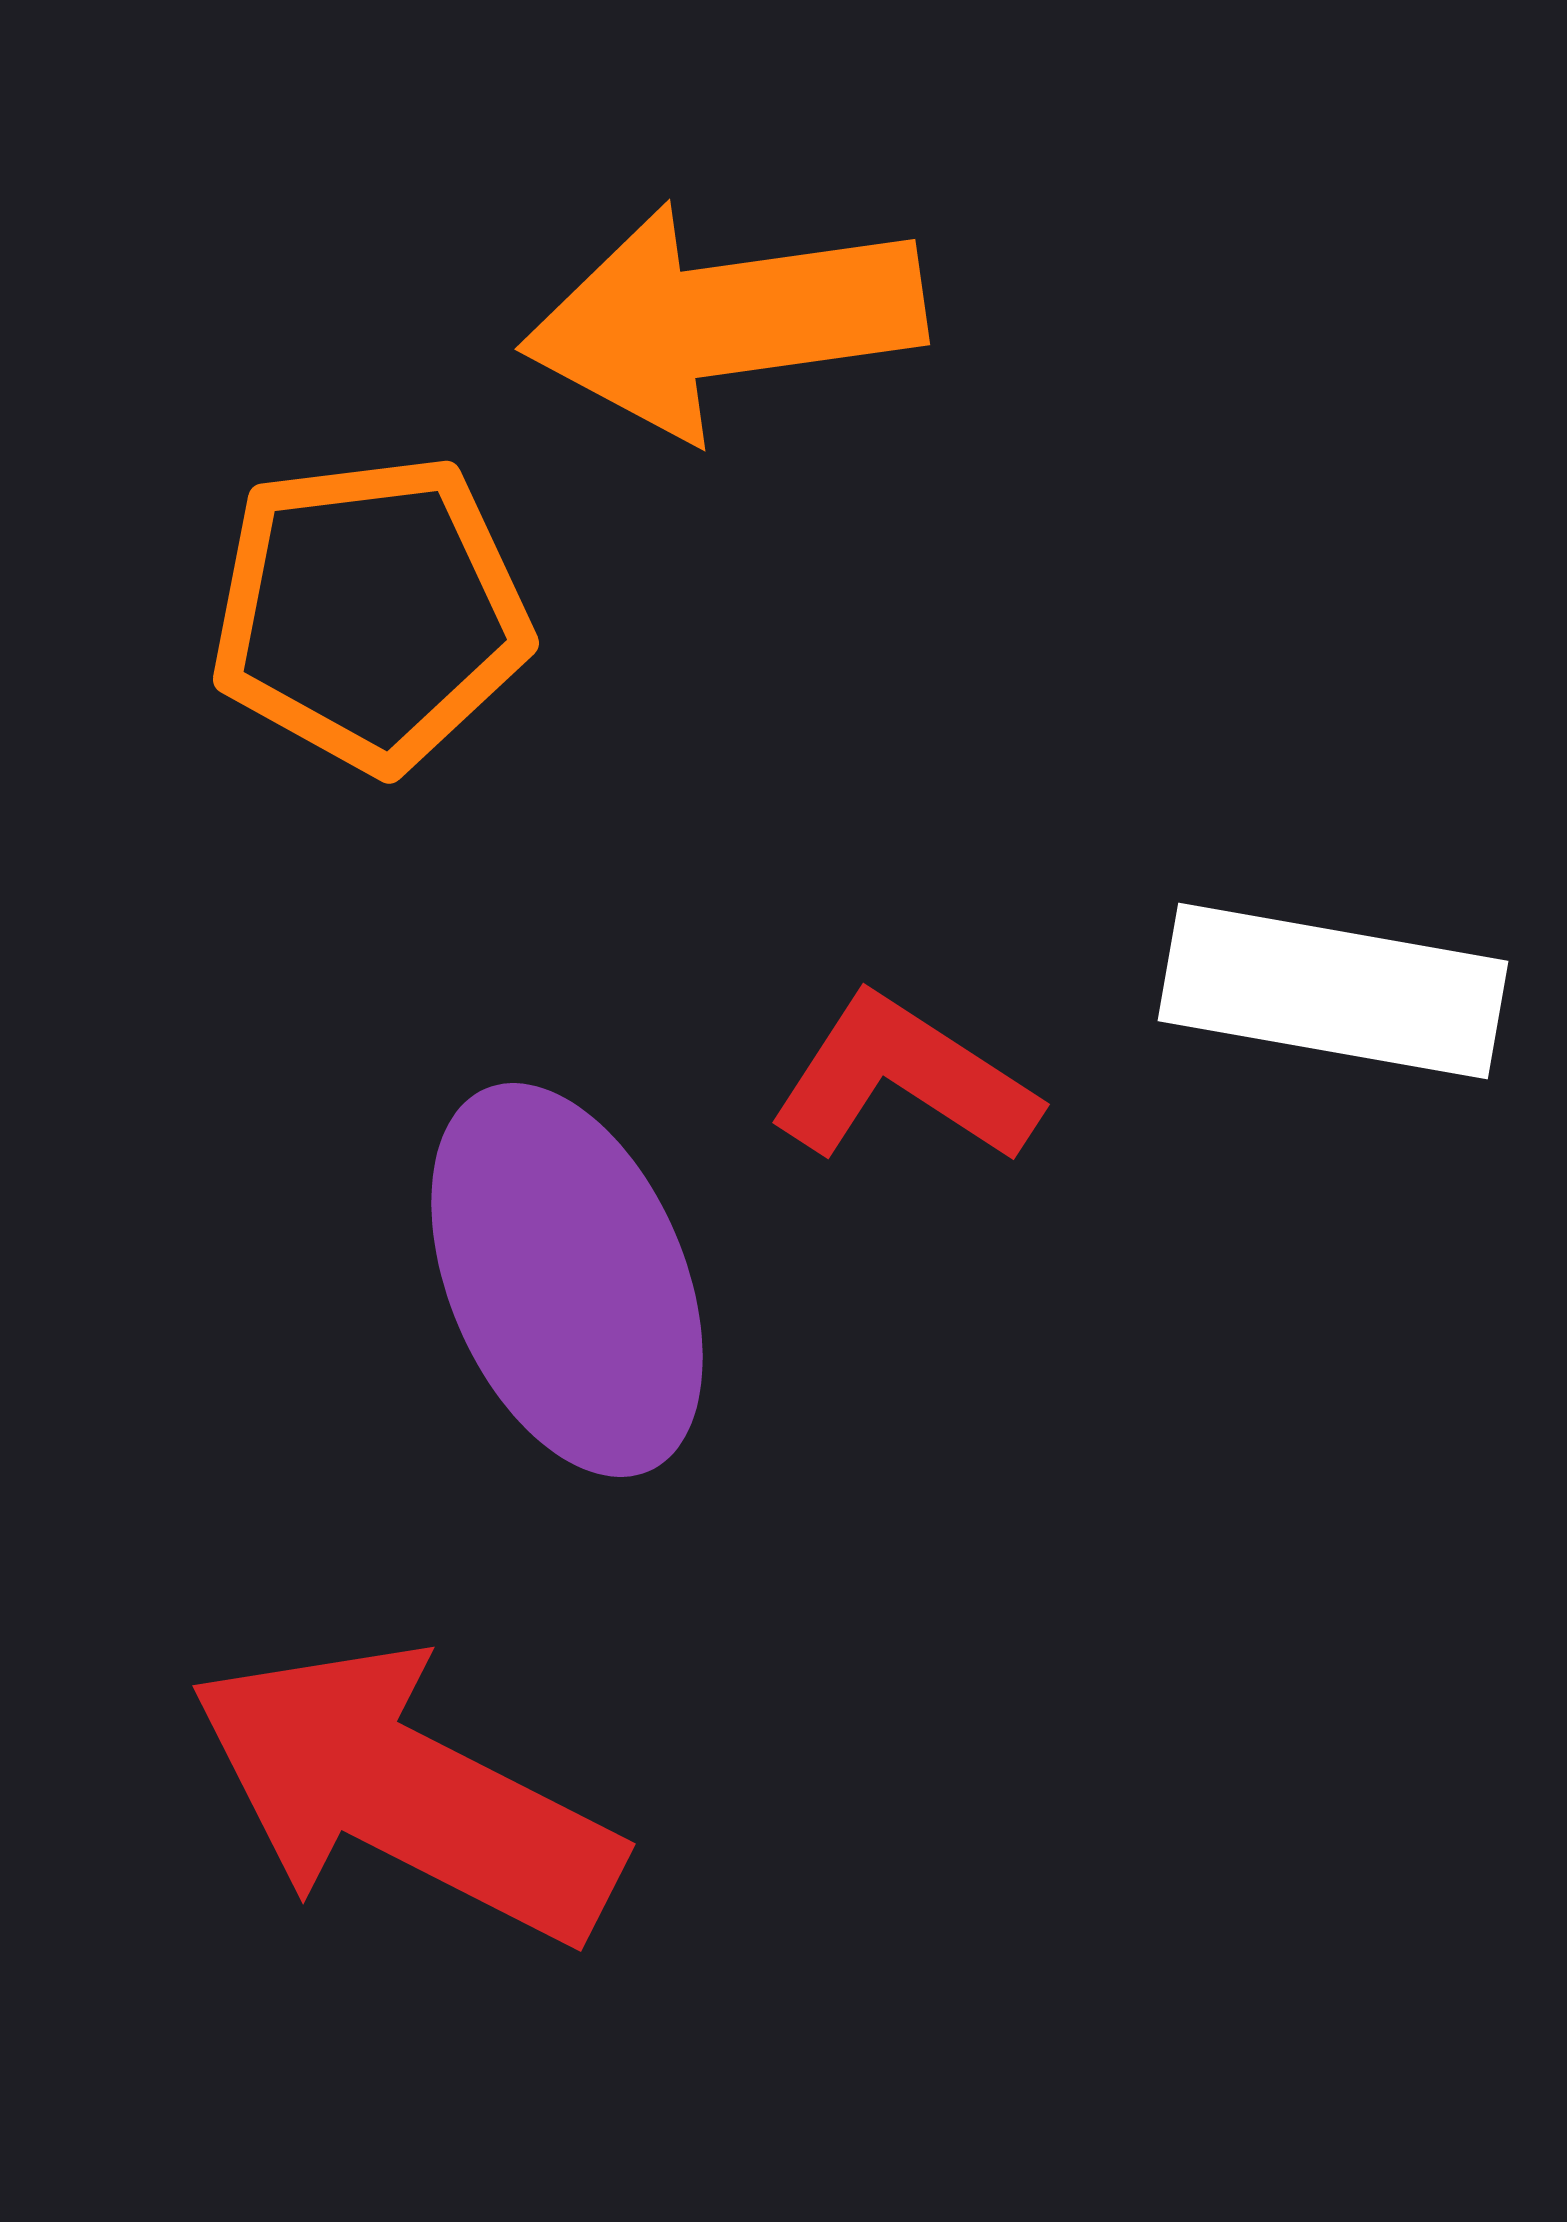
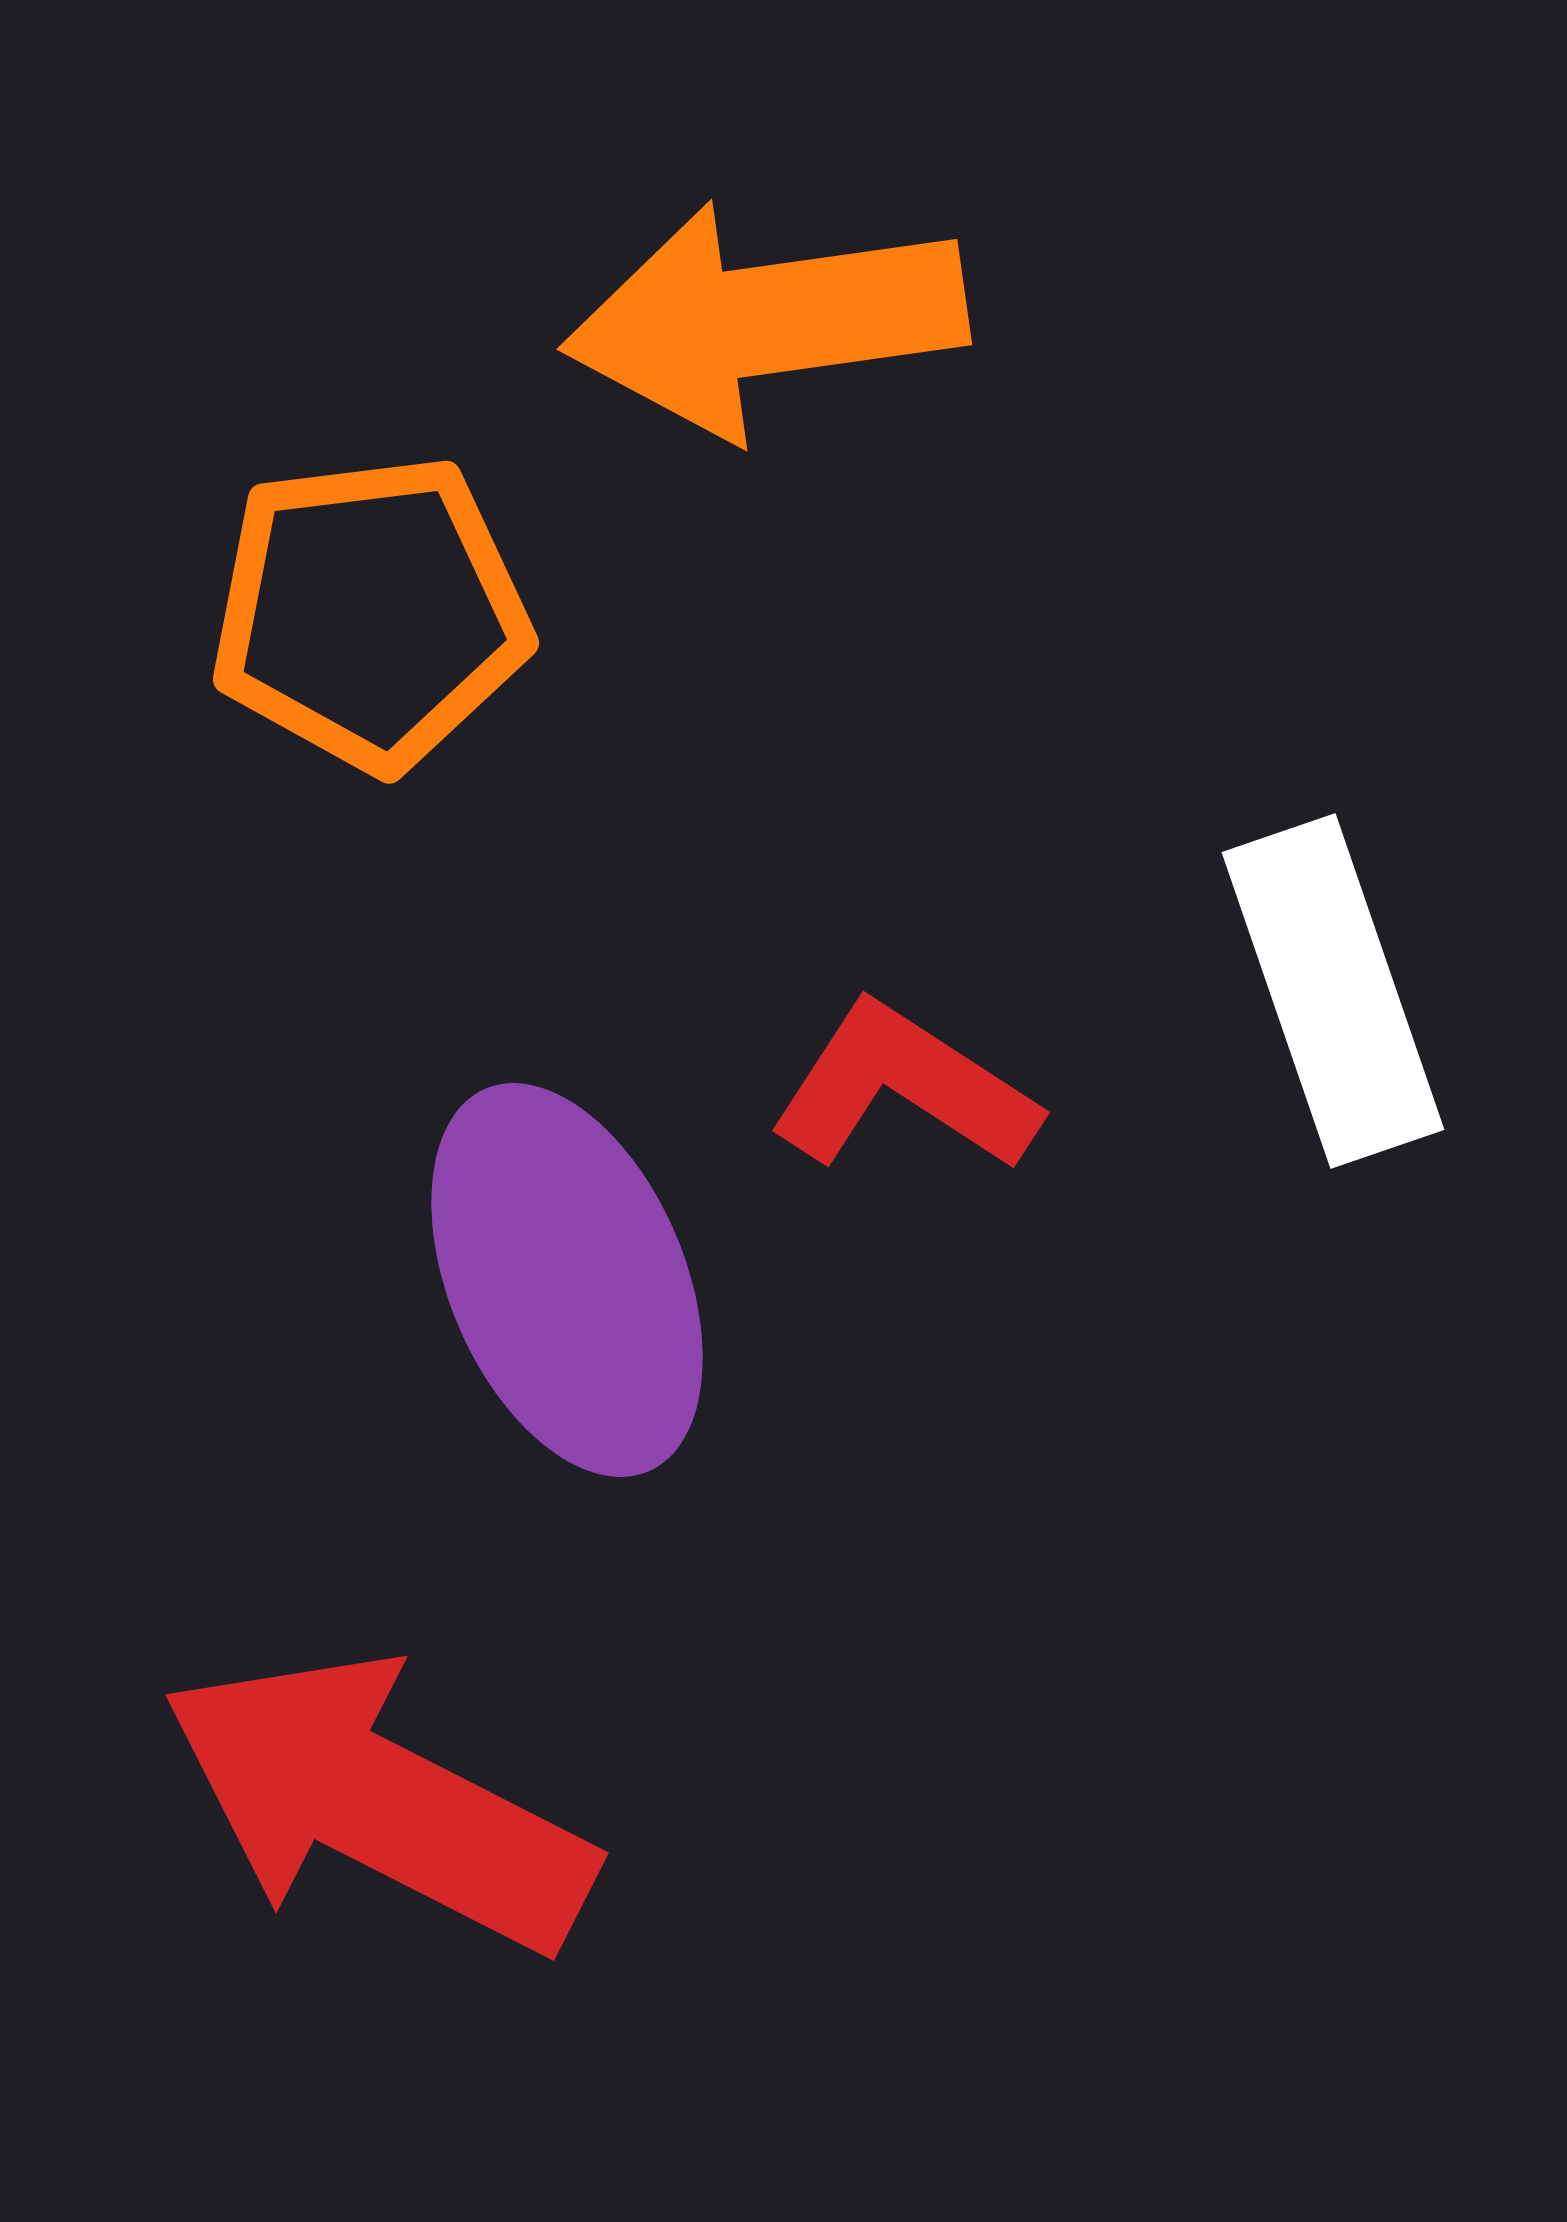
orange arrow: moved 42 px right
white rectangle: rotated 61 degrees clockwise
red L-shape: moved 8 px down
red arrow: moved 27 px left, 9 px down
